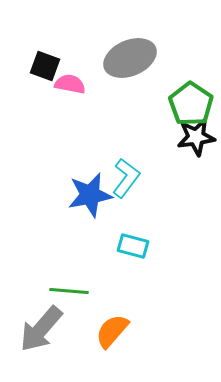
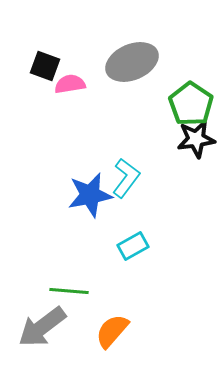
gray ellipse: moved 2 px right, 4 px down
pink semicircle: rotated 20 degrees counterclockwise
black star: moved 2 px down
cyan rectangle: rotated 44 degrees counterclockwise
gray arrow: moved 1 px right, 2 px up; rotated 12 degrees clockwise
